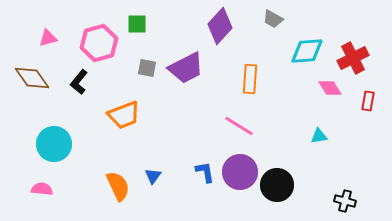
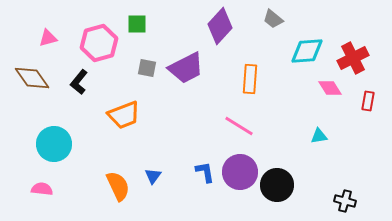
gray trapezoid: rotated 10 degrees clockwise
